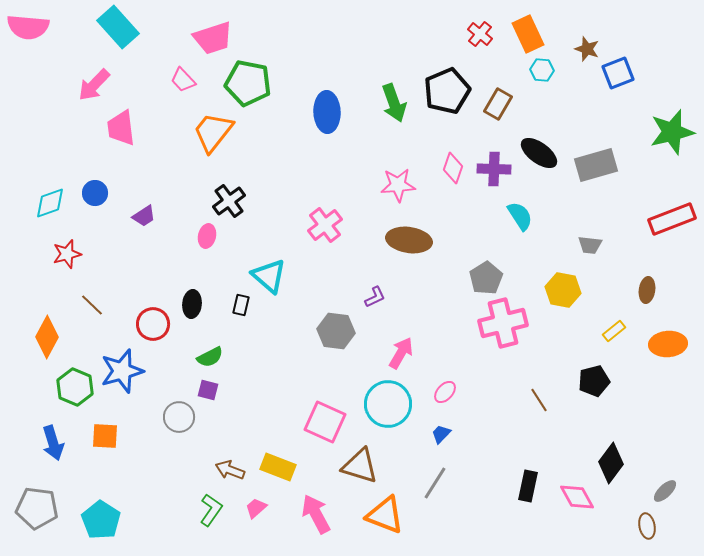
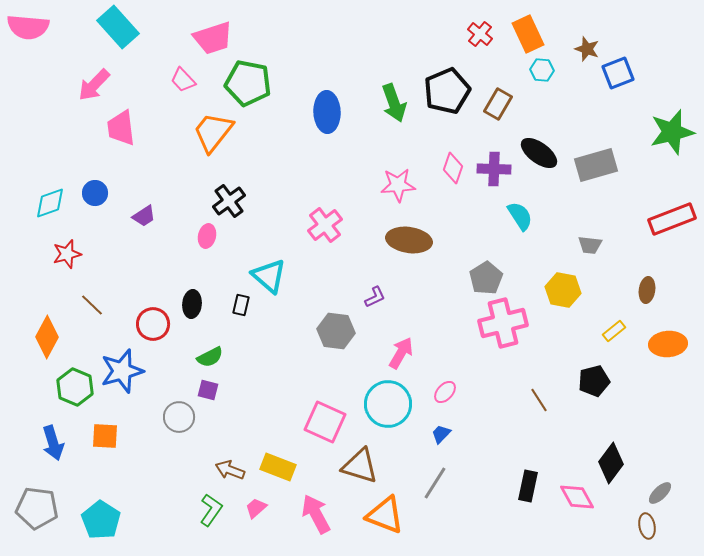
gray ellipse at (665, 491): moved 5 px left, 2 px down
